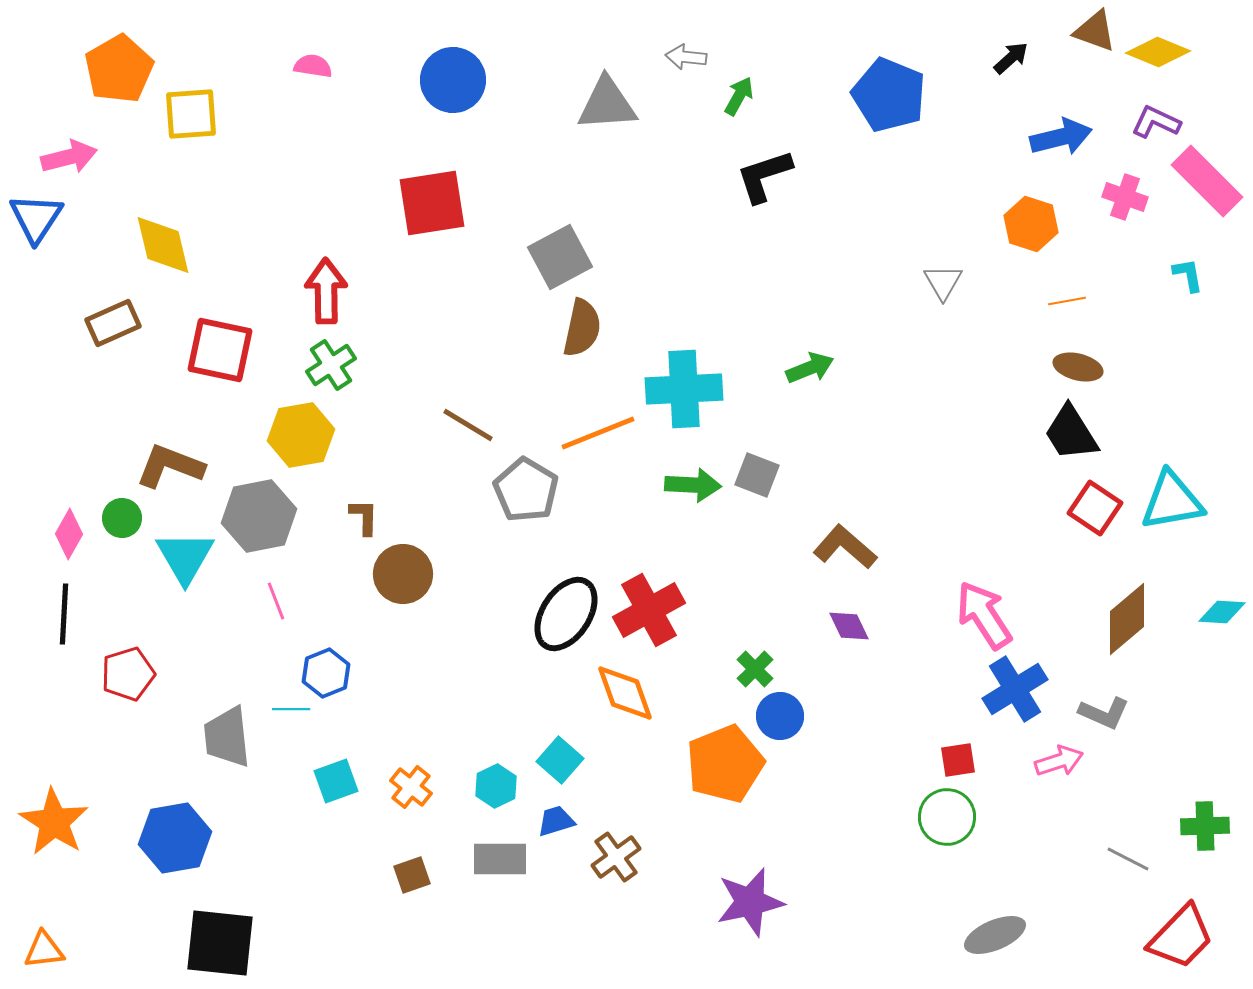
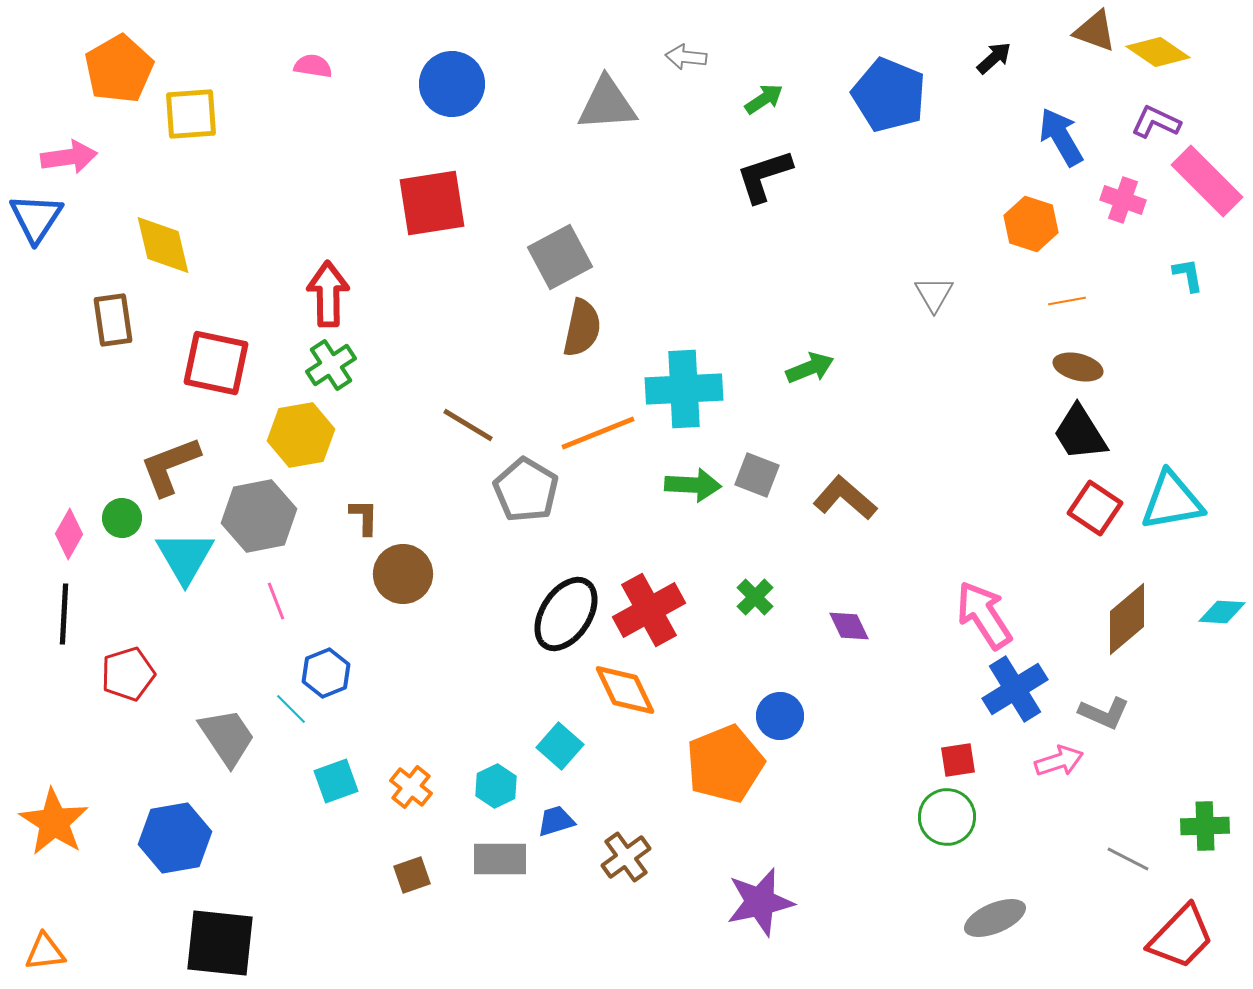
yellow diamond at (1158, 52): rotated 12 degrees clockwise
black arrow at (1011, 58): moved 17 px left
blue circle at (453, 80): moved 1 px left, 4 px down
green arrow at (739, 96): moved 25 px right, 3 px down; rotated 27 degrees clockwise
blue arrow at (1061, 137): rotated 106 degrees counterclockwise
pink arrow at (69, 157): rotated 6 degrees clockwise
pink cross at (1125, 197): moved 2 px left, 3 px down
gray triangle at (943, 282): moved 9 px left, 12 px down
red arrow at (326, 291): moved 2 px right, 3 px down
brown rectangle at (113, 323): moved 3 px up; rotated 74 degrees counterclockwise
red square at (220, 350): moved 4 px left, 13 px down
black trapezoid at (1071, 433): moved 9 px right
brown L-shape at (170, 466): rotated 42 degrees counterclockwise
brown L-shape at (845, 547): moved 49 px up
green cross at (755, 669): moved 72 px up
orange diamond at (625, 693): moved 3 px up; rotated 6 degrees counterclockwise
cyan line at (291, 709): rotated 45 degrees clockwise
gray trapezoid at (227, 737): rotated 152 degrees clockwise
cyan square at (560, 760): moved 14 px up
brown cross at (616, 857): moved 10 px right
purple star at (750, 902): moved 10 px right
gray ellipse at (995, 935): moved 17 px up
orange triangle at (44, 950): moved 1 px right, 2 px down
